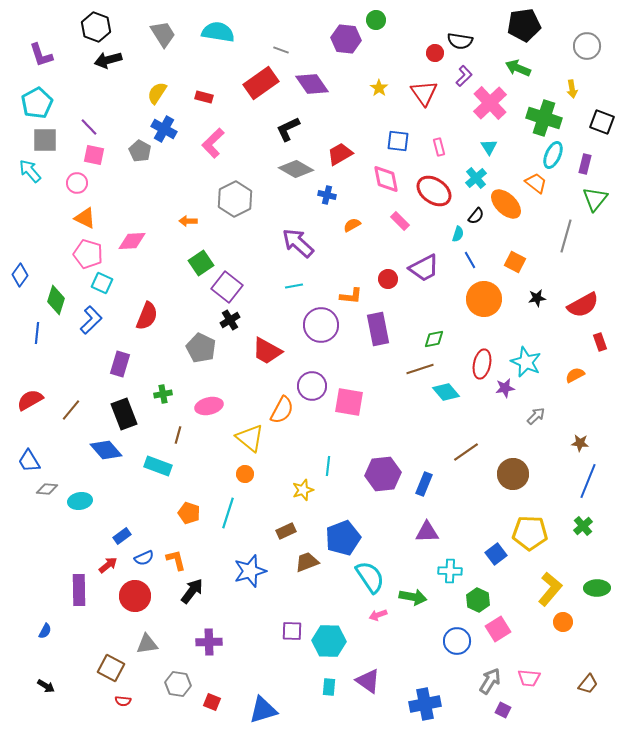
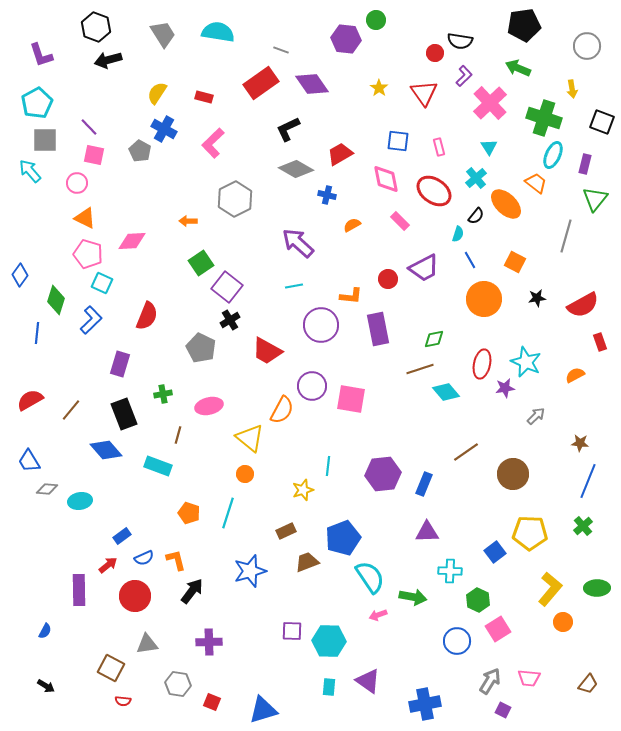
pink square at (349, 402): moved 2 px right, 3 px up
blue square at (496, 554): moved 1 px left, 2 px up
